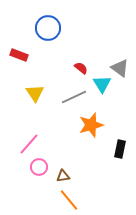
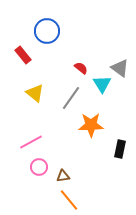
blue circle: moved 1 px left, 3 px down
red rectangle: moved 4 px right; rotated 30 degrees clockwise
yellow triangle: rotated 18 degrees counterclockwise
gray line: moved 3 px left, 1 px down; rotated 30 degrees counterclockwise
orange star: rotated 15 degrees clockwise
pink line: moved 2 px right, 2 px up; rotated 20 degrees clockwise
